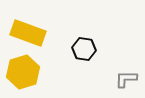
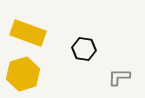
yellow hexagon: moved 2 px down
gray L-shape: moved 7 px left, 2 px up
